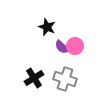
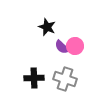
black cross: rotated 30 degrees clockwise
